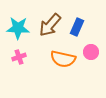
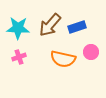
blue rectangle: rotated 48 degrees clockwise
